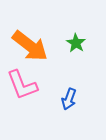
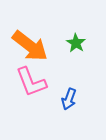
pink L-shape: moved 9 px right, 3 px up
